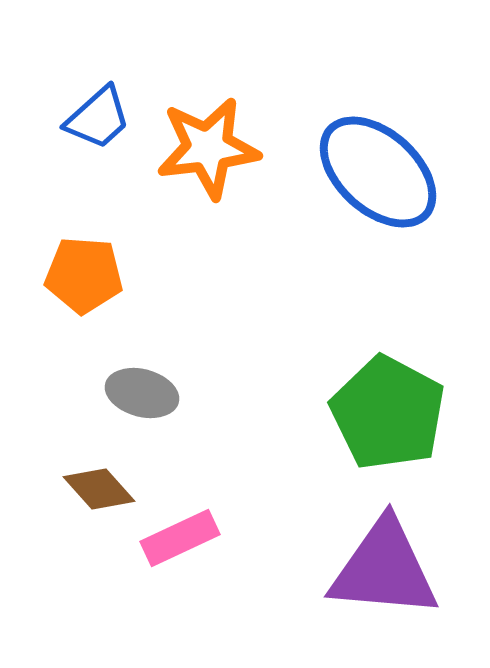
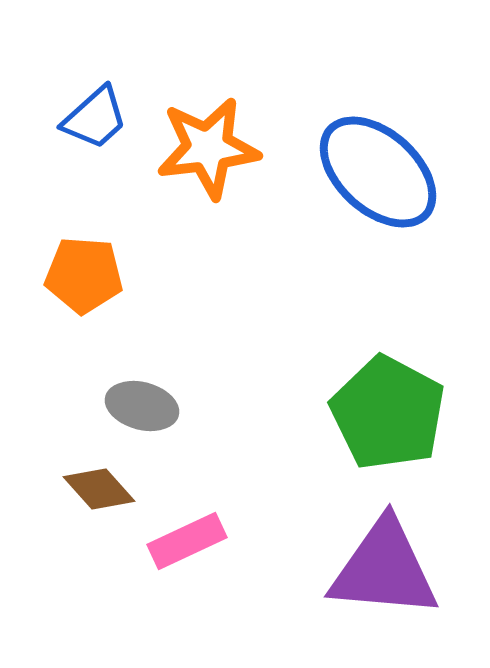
blue trapezoid: moved 3 px left
gray ellipse: moved 13 px down
pink rectangle: moved 7 px right, 3 px down
